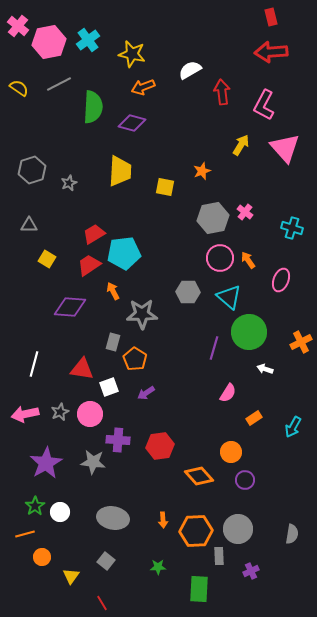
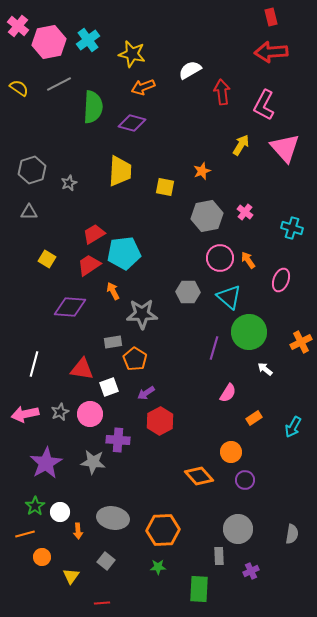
gray hexagon at (213, 218): moved 6 px left, 2 px up
gray triangle at (29, 225): moved 13 px up
gray rectangle at (113, 342): rotated 66 degrees clockwise
white arrow at (265, 369): rotated 21 degrees clockwise
red hexagon at (160, 446): moved 25 px up; rotated 20 degrees counterclockwise
orange arrow at (163, 520): moved 85 px left, 11 px down
orange hexagon at (196, 531): moved 33 px left, 1 px up
red line at (102, 603): rotated 63 degrees counterclockwise
